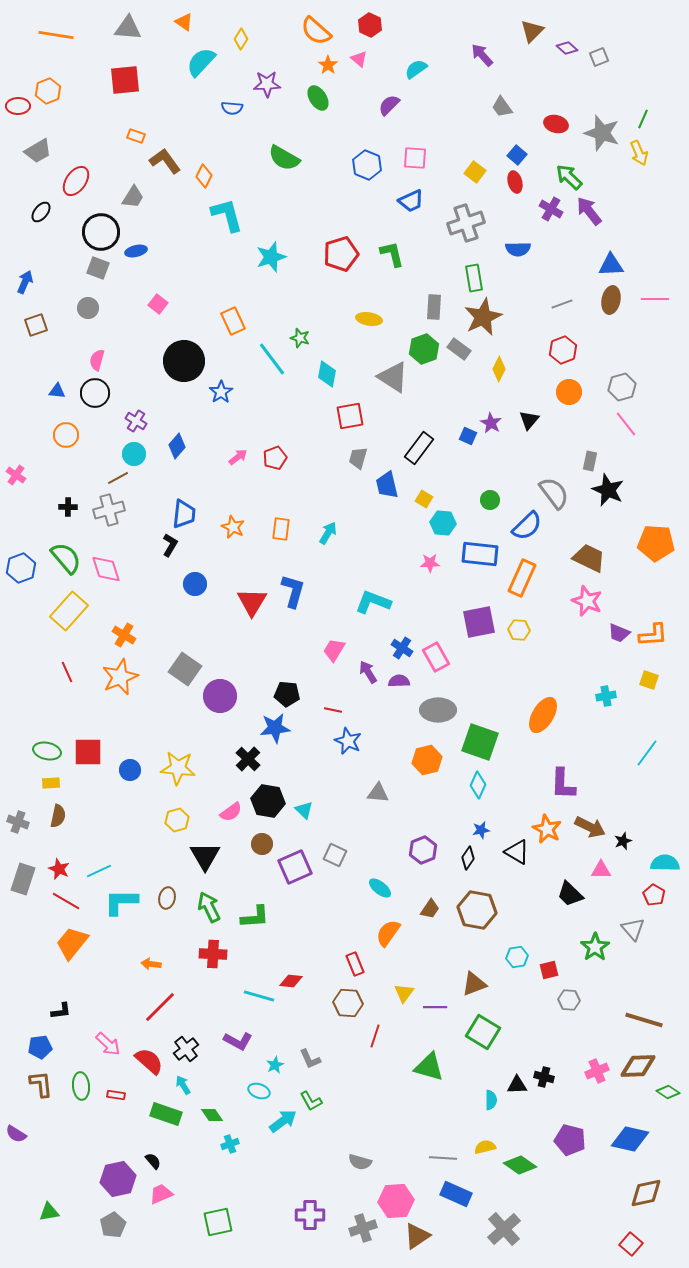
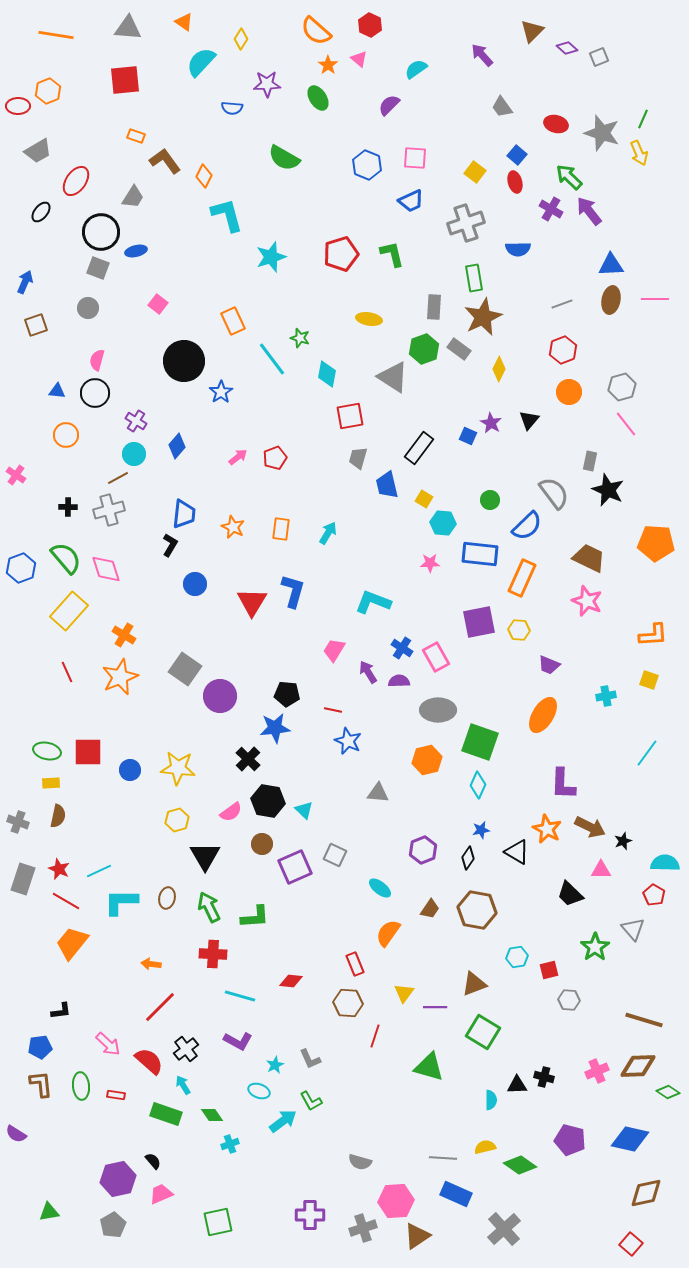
purple trapezoid at (619, 633): moved 70 px left, 32 px down
cyan line at (259, 996): moved 19 px left
